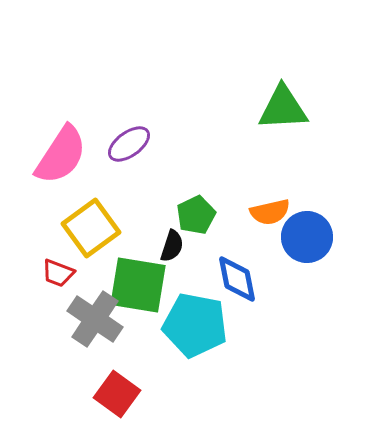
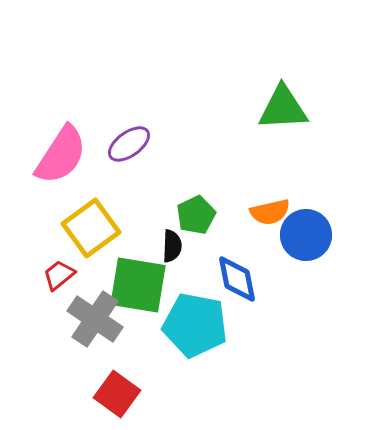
blue circle: moved 1 px left, 2 px up
black semicircle: rotated 16 degrees counterclockwise
red trapezoid: moved 1 px right, 2 px down; rotated 120 degrees clockwise
